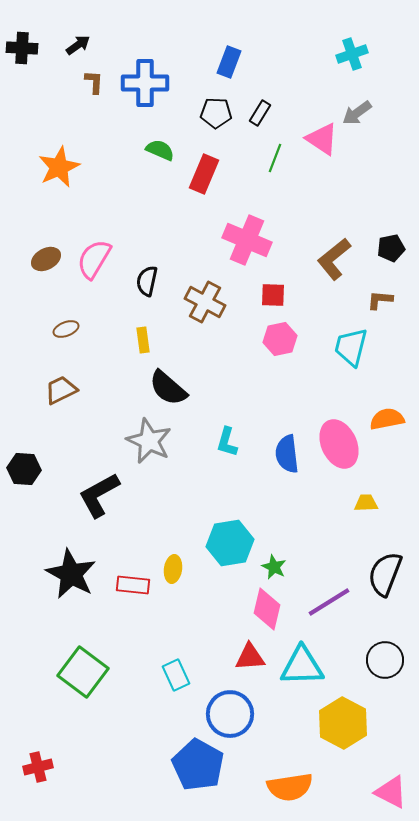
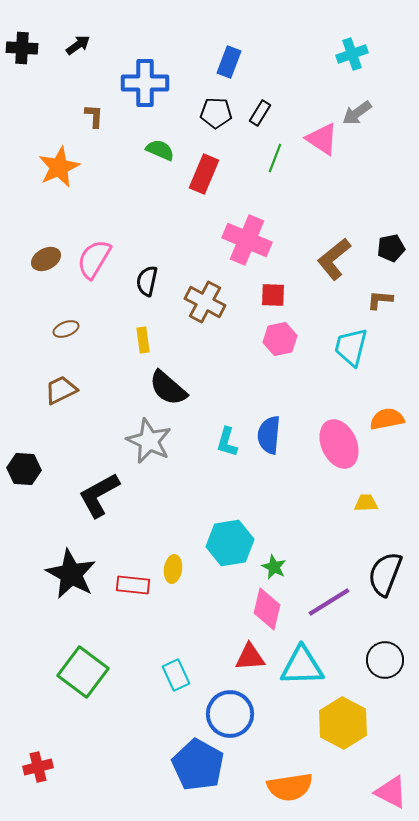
brown L-shape at (94, 82): moved 34 px down
blue semicircle at (287, 454): moved 18 px left, 19 px up; rotated 12 degrees clockwise
